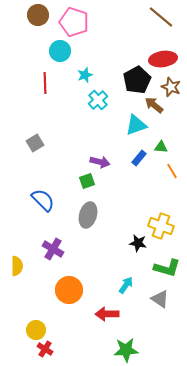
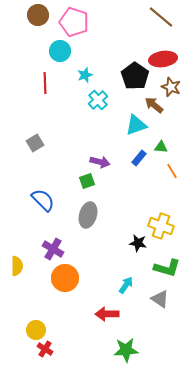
black pentagon: moved 2 px left, 4 px up; rotated 8 degrees counterclockwise
orange circle: moved 4 px left, 12 px up
